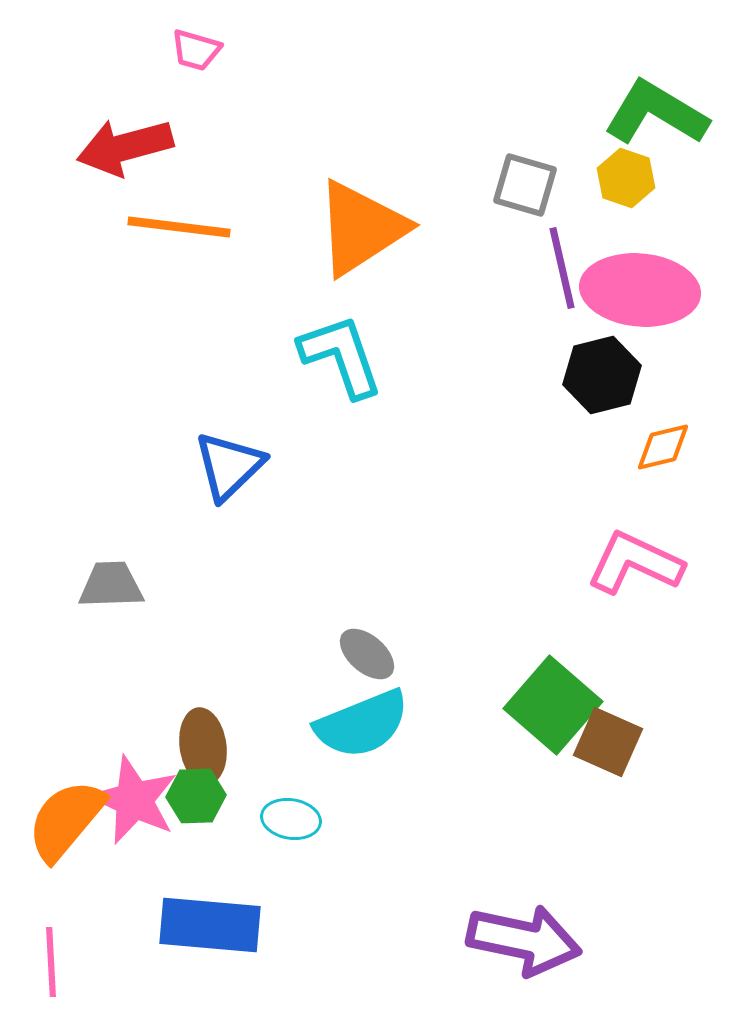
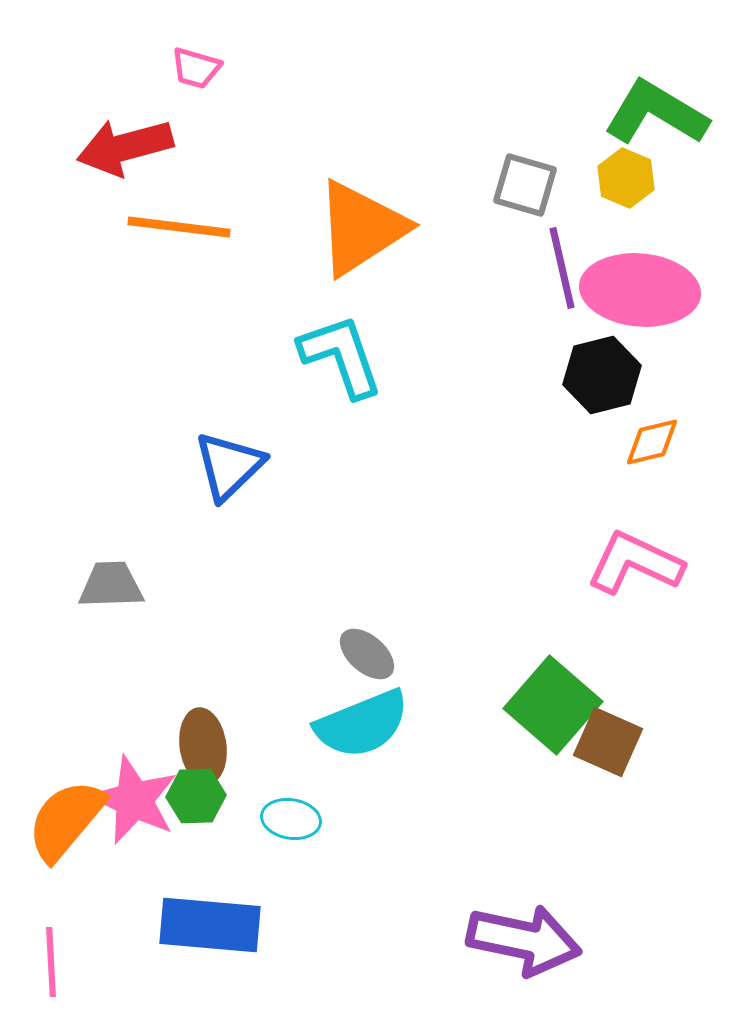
pink trapezoid: moved 18 px down
yellow hexagon: rotated 4 degrees clockwise
orange diamond: moved 11 px left, 5 px up
